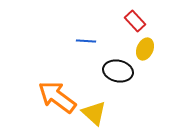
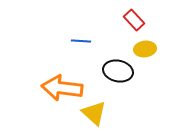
red rectangle: moved 1 px left, 1 px up
blue line: moved 5 px left
yellow ellipse: rotated 60 degrees clockwise
orange arrow: moved 5 px right, 9 px up; rotated 30 degrees counterclockwise
